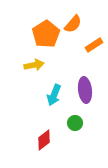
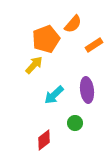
orange pentagon: moved 5 px down; rotated 12 degrees clockwise
yellow arrow: rotated 36 degrees counterclockwise
purple ellipse: moved 2 px right
cyan arrow: rotated 25 degrees clockwise
